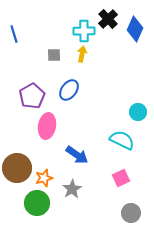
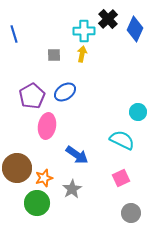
blue ellipse: moved 4 px left, 2 px down; rotated 20 degrees clockwise
